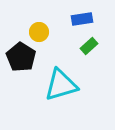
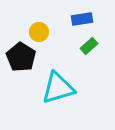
cyan triangle: moved 3 px left, 3 px down
